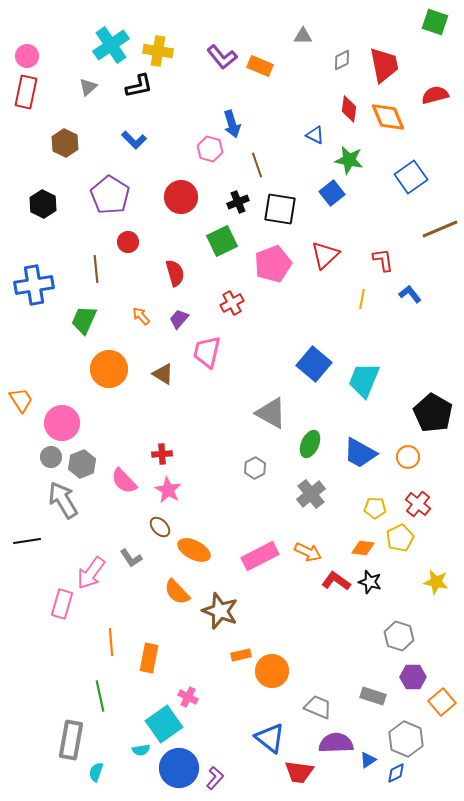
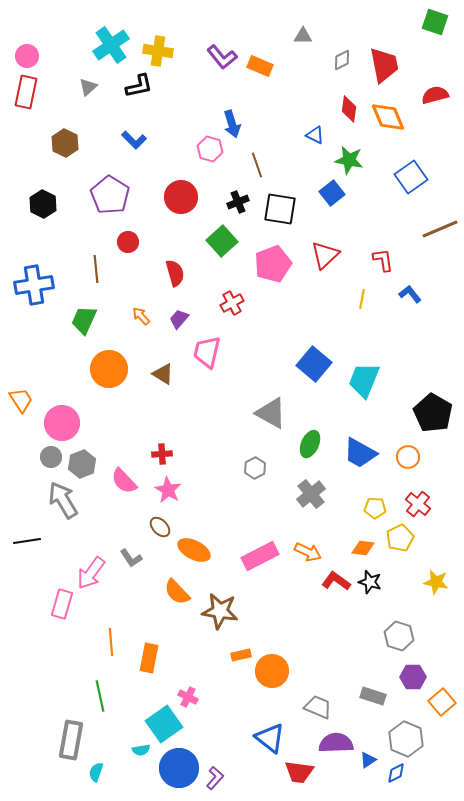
green square at (222, 241): rotated 16 degrees counterclockwise
brown star at (220, 611): rotated 12 degrees counterclockwise
